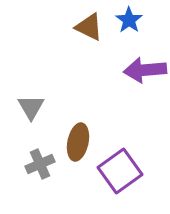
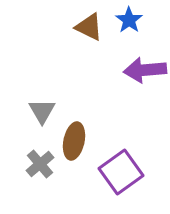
gray triangle: moved 11 px right, 4 px down
brown ellipse: moved 4 px left, 1 px up
gray cross: rotated 16 degrees counterclockwise
purple square: moved 1 px right, 1 px down
